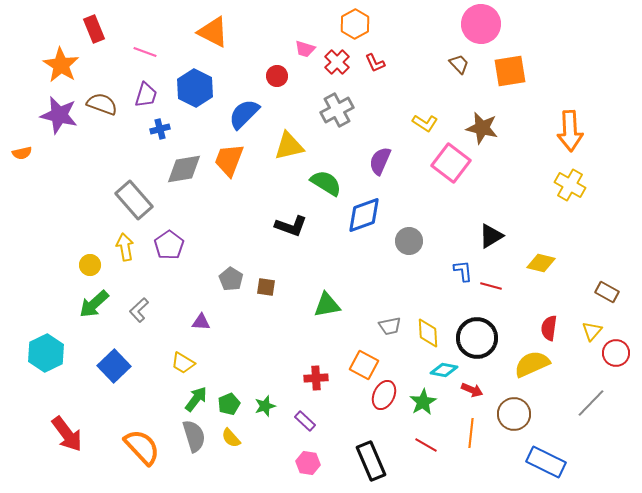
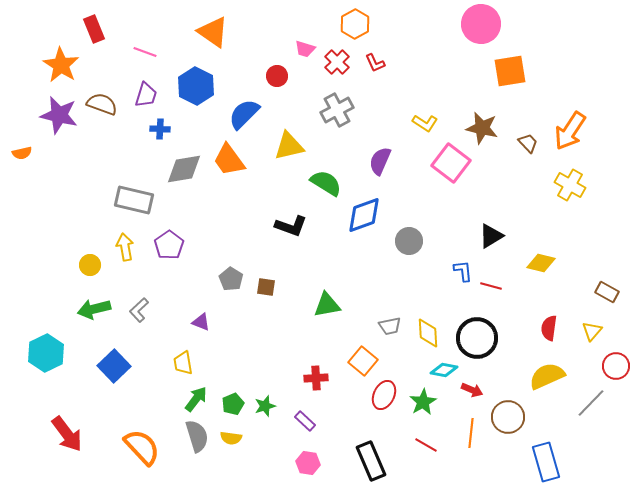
orange triangle at (213, 32): rotated 8 degrees clockwise
brown trapezoid at (459, 64): moved 69 px right, 79 px down
blue hexagon at (195, 88): moved 1 px right, 2 px up
blue cross at (160, 129): rotated 18 degrees clockwise
orange arrow at (570, 131): rotated 36 degrees clockwise
orange trapezoid at (229, 160): rotated 57 degrees counterclockwise
gray rectangle at (134, 200): rotated 36 degrees counterclockwise
green arrow at (94, 304): moved 5 px down; rotated 28 degrees clockwise
purple triangle at (201, 322): rotated 18 degrees clockwise
red circle at (616, 353): moved 13 px down
yellow trapezoid at (183, 363): rotated 50 degrees clockwise
yellow semicircle at (532, 364): moved 15 px right, 12 px down
orange square at (364, 365): moved 1 px left, 4 px up; rotated 12 degrees clockwise
green pentagon at (229, 404): moved 4 px right
brown circle at (514, 414): moved 6 px left, 3 px down
gray semicircle at (194, 436): moved 3 px right
yellow semicircle at (231, 438): rotated 40 degrees counterclockwise
blue rectangle at (546, 462): rotated 48 degrees clockwise
